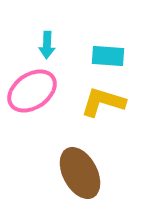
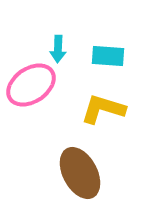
cyan arrow: moved 11 px right, 4 px down
pink ellipse: moved 1 px left, 6 px up
yellow L-shape: moved 7 px down
